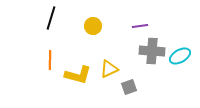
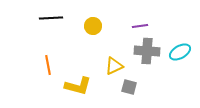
black line: rotated 70 degrees clockwise
gray cross: moved 5 px left
cyan ellipse: moved 4 px up
orange line: moved 2 px left, 5 px down; rotated 12 degrees counterclockwise
yellow triangle: moved 5 px right, 3 px up
yellow L-shape: moved 11 px down
gray square: rotated 35 degrees clockwise
